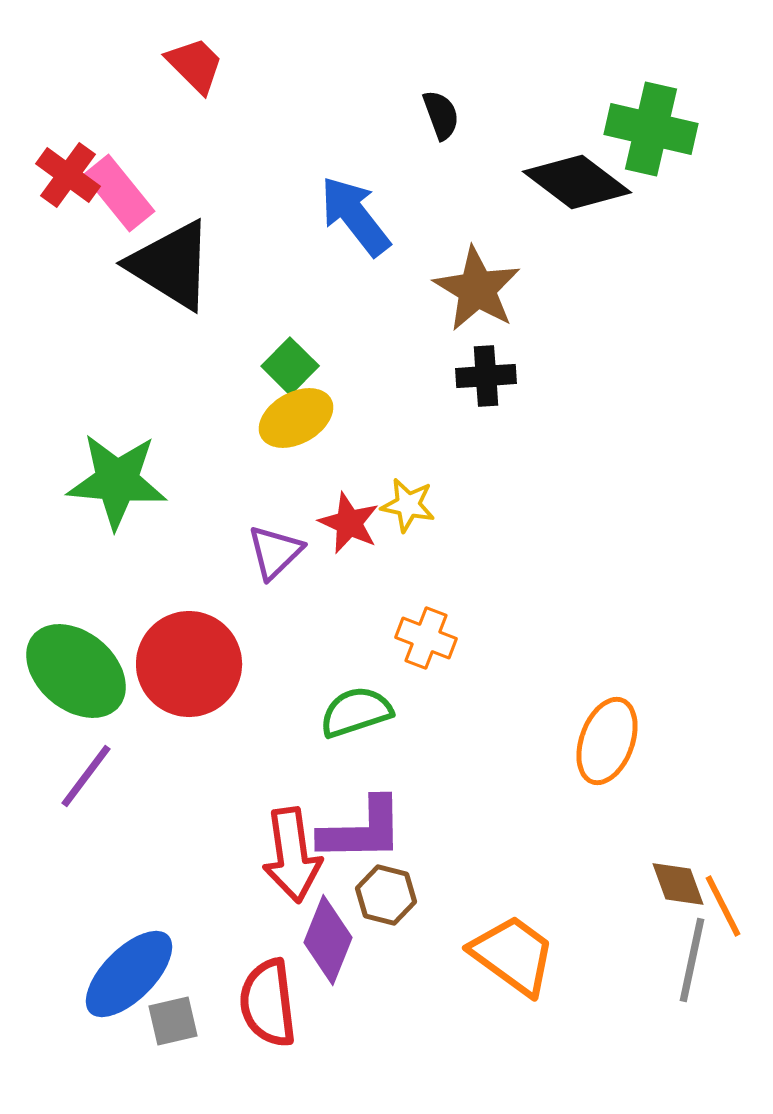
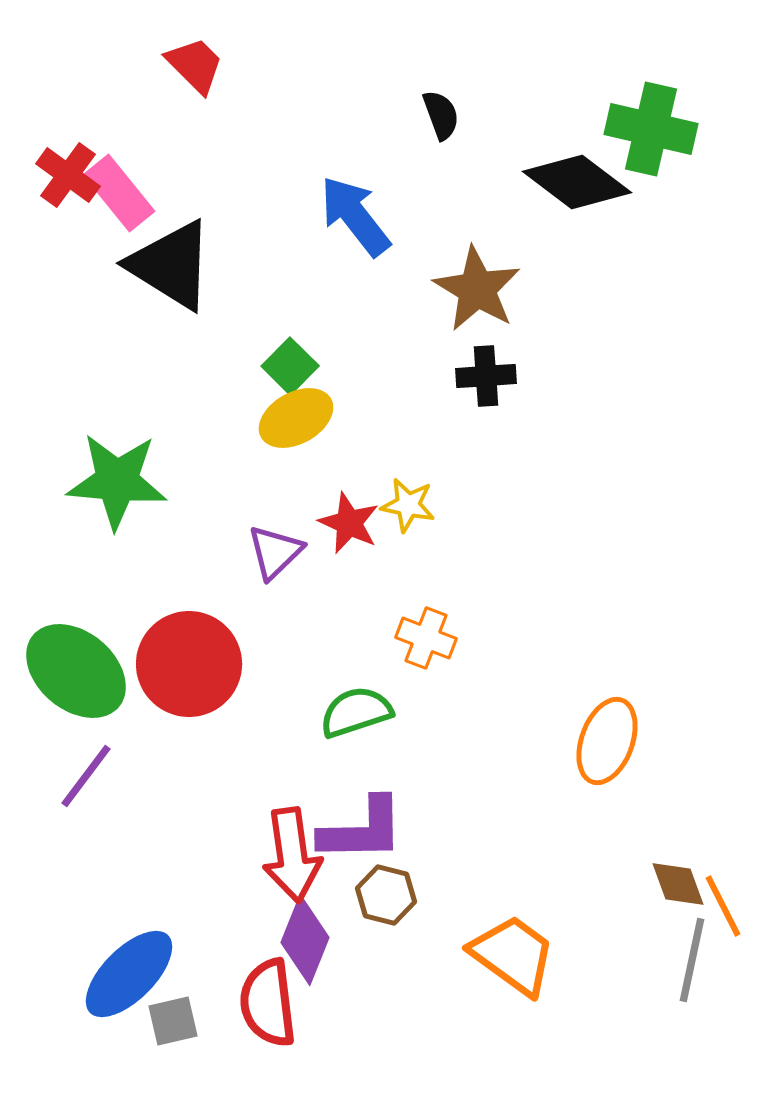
purple diamond: moved 23 px left
